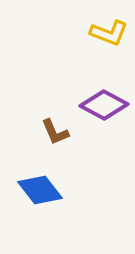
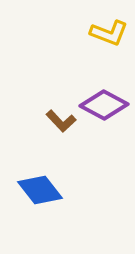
brown L-shape: moved 6 px right, 11 px up; rotated 20 degrees counterclockwise
